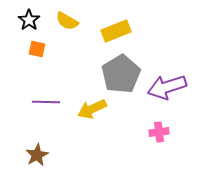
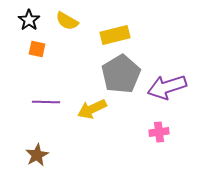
yellow rectangle: moved 1 px left, 4 px down; rotated 8 degrees clockwise
